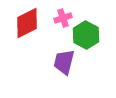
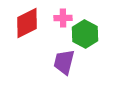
pink cross: rotated 18 degrees clockwise
green hexagon: moved 1 px left, 1 px up
